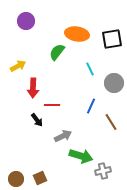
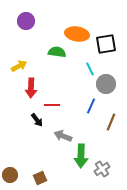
black square: moved 6 px left, 5 px down
green semicircle: rotated 60 degrees clockwise
yellow arrow: moved 1 px right
gray circle: moved 8 px left, 1 px down
red arrow: moved 2 px left
brown line: rotated 54 degrees clockwise
gray arrow: rotated 132 degrees counterclockwise
green arrow: rotated 75 degrees clockwise
gray cross: moved 1 px left, 2 px up; rotated 21 degrees counterclockwise
brown circle: moved 6 px left, 4 px up
